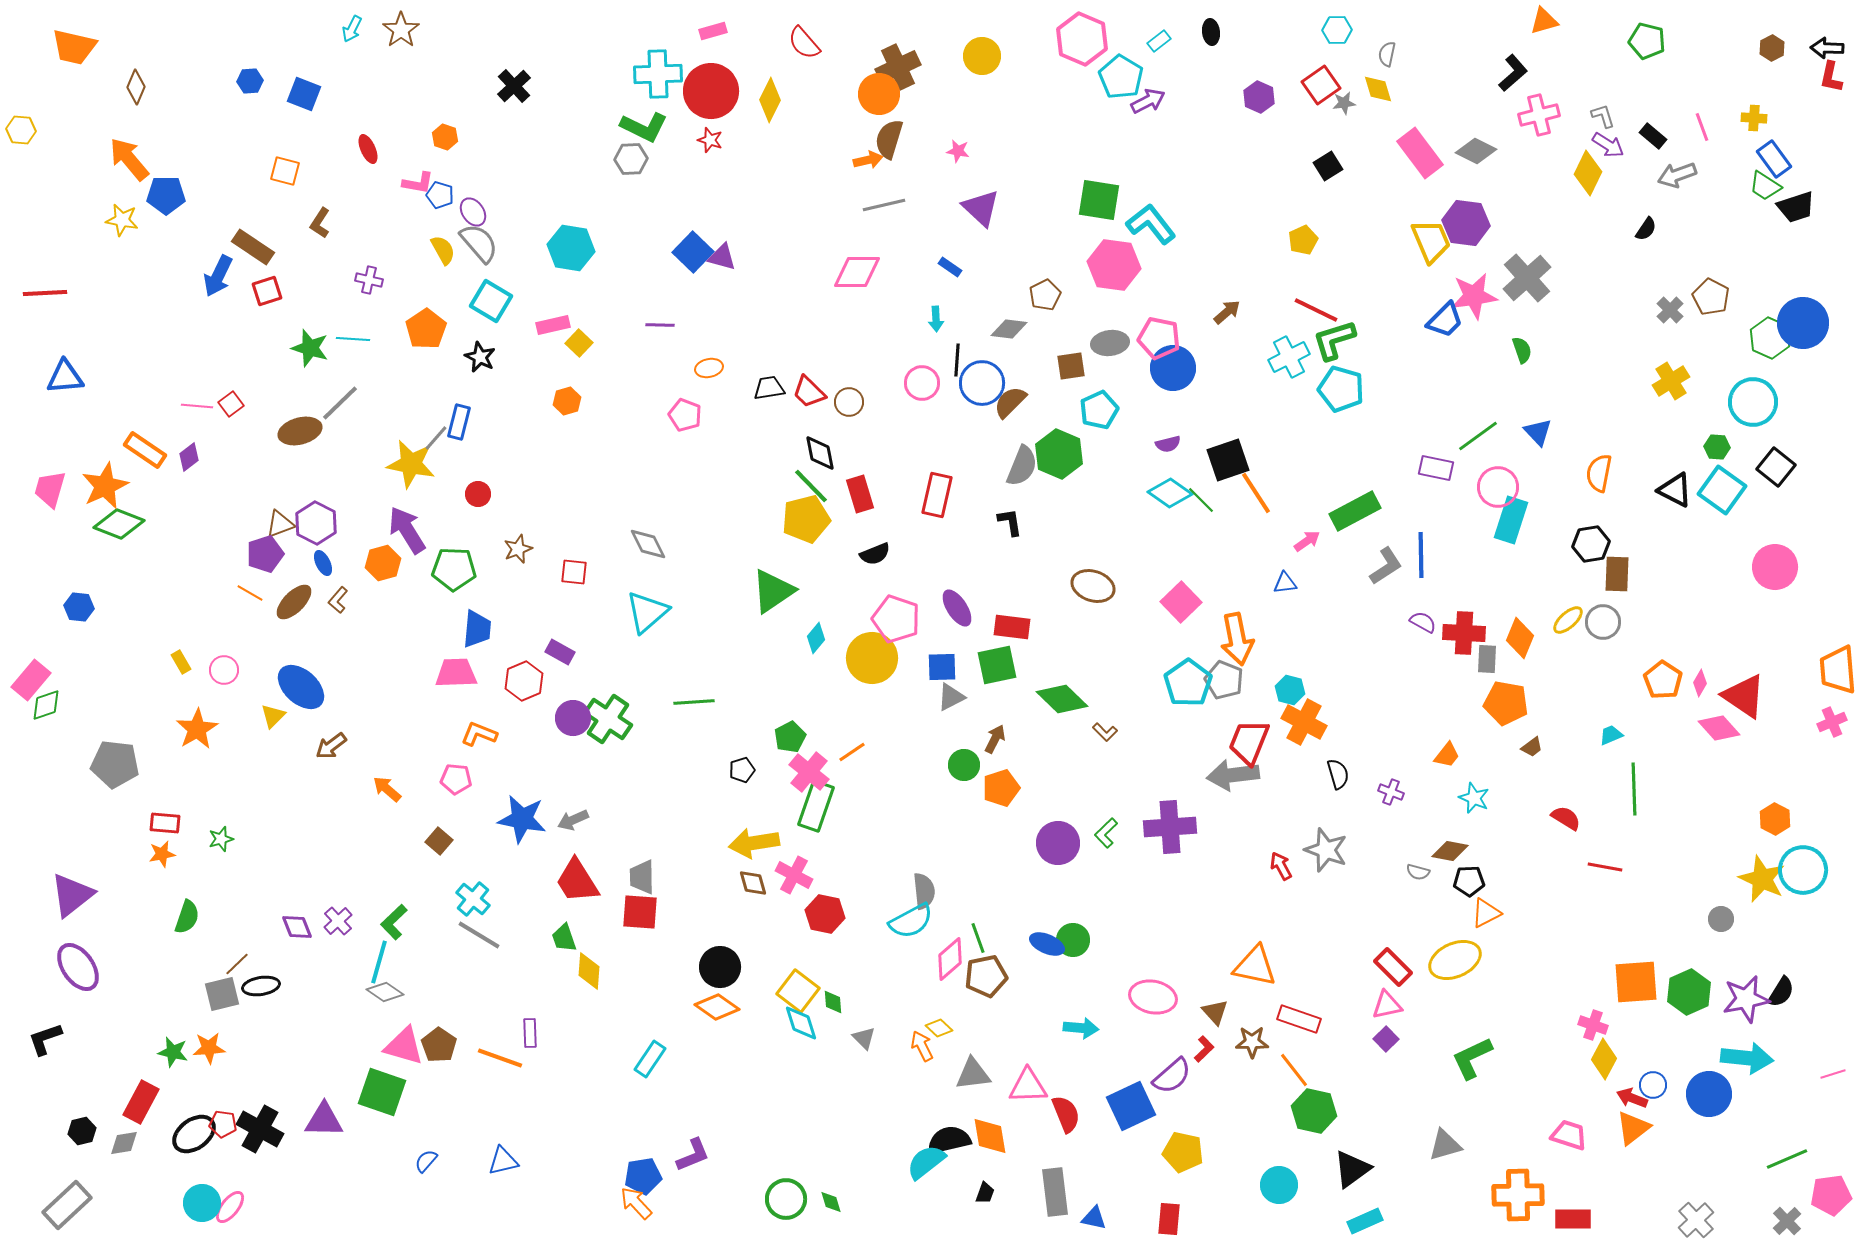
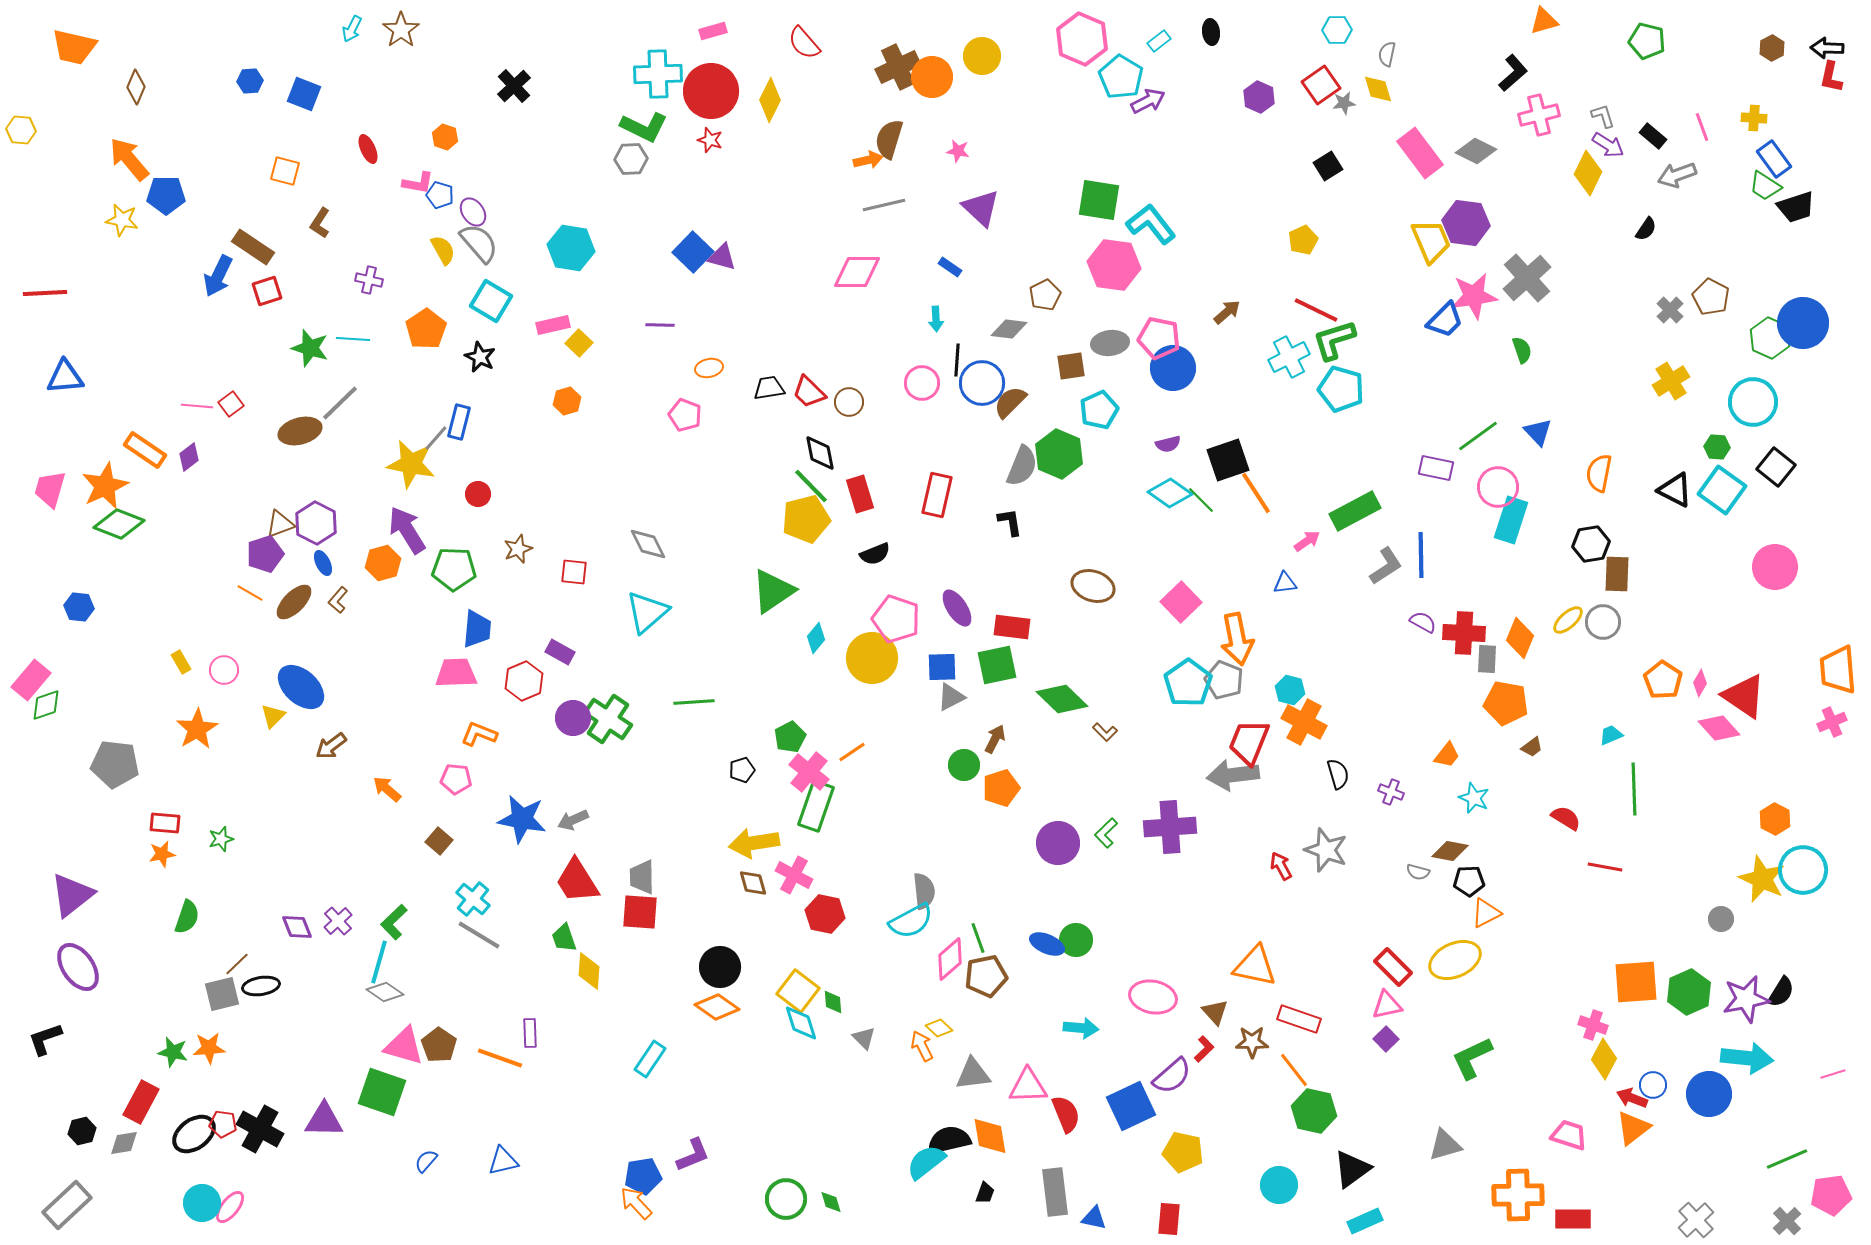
orange circle at (879, 94): moved 53 px right, 17 px up
green circle at (1073, 940): moved 3 px right
